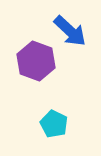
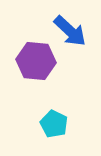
purple hexagon: rotated 15 degrees counterclockwise
